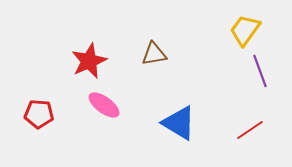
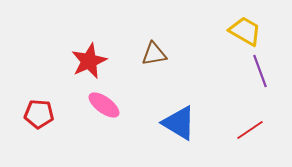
yellow trapezoid: moved 1 px down; rotated 84 degrees clockwise
